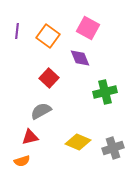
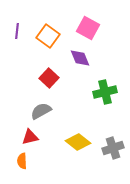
yellow diamond: rotated 15 degrees clockwise
orange semicircle: rotated 105 degrees clockwise
